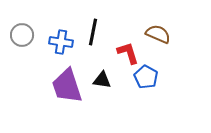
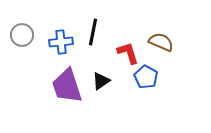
brown semicircle: moved 3 px right, 8 px down
blue cross: rotated 15 degrees counterclockwise
black triangle: moved 1 px left, 1 px down; rotated 42 degrees counterclockwise
